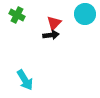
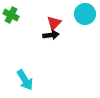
green cross: moved 6 px left
